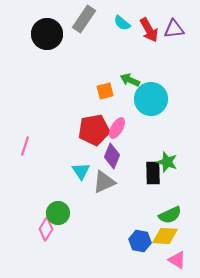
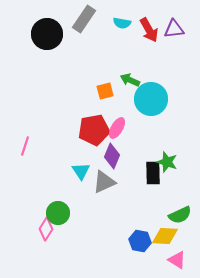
cyan semicircle: rotated 30 degrees counterclockwise
green semicircle: moved 10 px right
